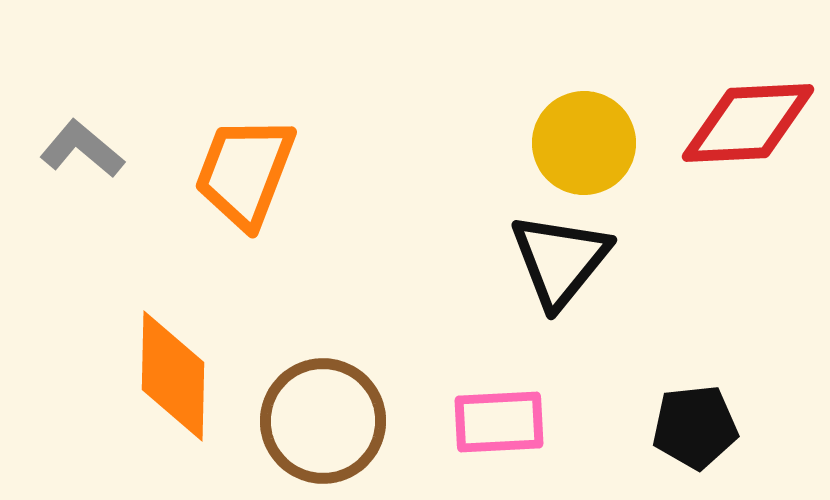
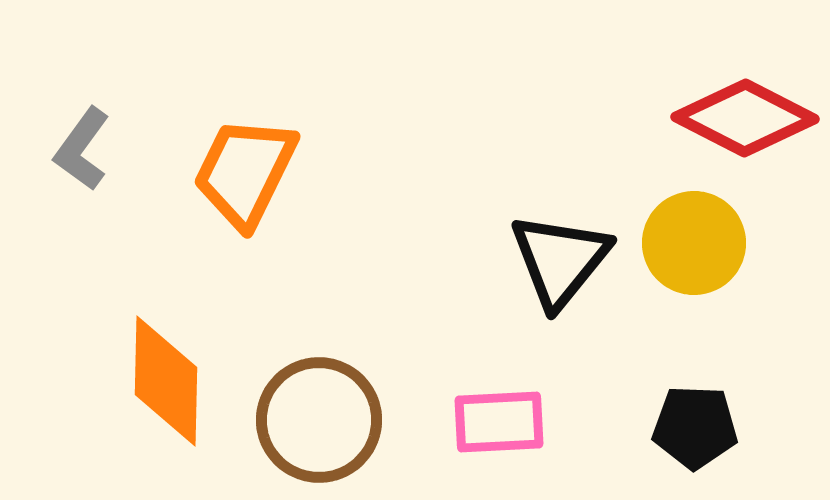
red diamond: moved 3 px left, 5 px up; rotated 30 degrees clockwise
yellow circle: moved 110 px right, 100 px down
gray L-shape: rotated 94 degrees counterclockwise
orange trapezoid: rotated 5 degrees clockwise
orange diamond: moved 7 px left, 5 px down
brown circle: moved 4 px left, 1 px up
black pentagon: rotated 8 degrees clockwise
